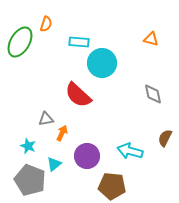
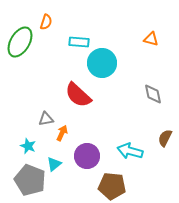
orange semicircle: moved 2 px up
